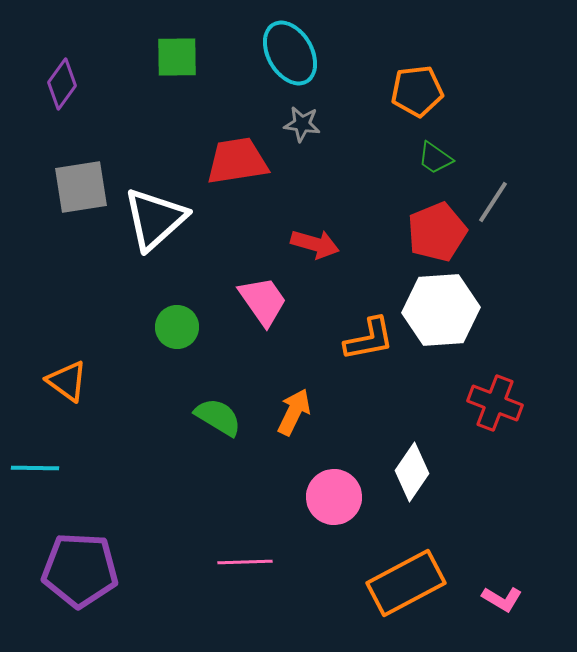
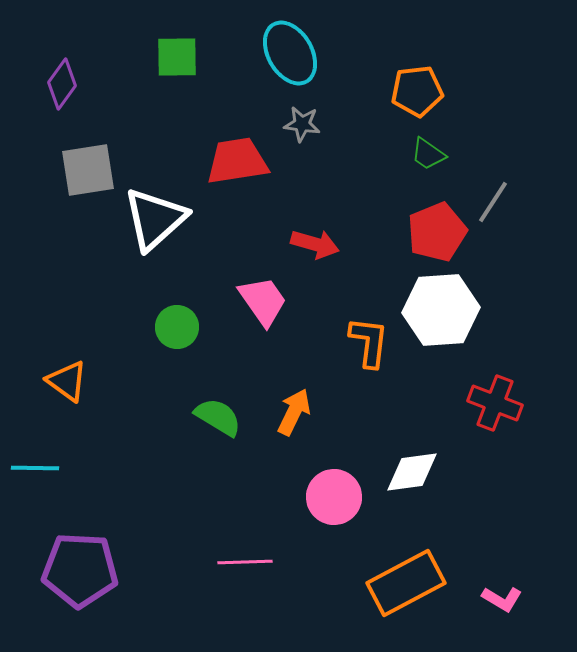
green trapezoid: moved 7 px left, 4 px up
gray square: moved 7 px right, 17 px up
orange L-shape: moved 3 px down; rotated 72 degrees counterclockwise
white diamond: rotated 48 degrees clockwise
